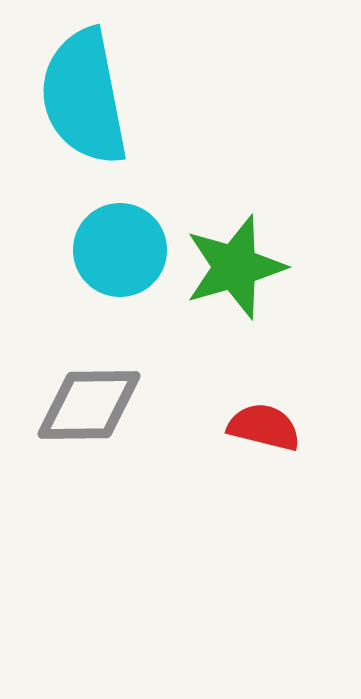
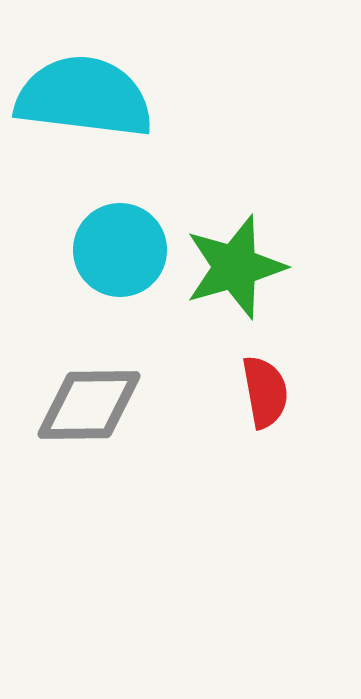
cyan semicircle: rotated 108 degrees clockwise
red semicircle: moved 1 px right, 35 px up; rotated 66 degrees clockwise
